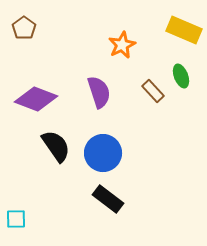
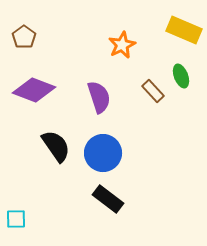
brown pentagon: moved 9 px down
purple semicircle: moved 5 px down
purple diamond: moved 2 px left, 9 px up
